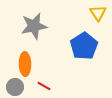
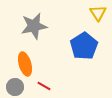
orange ellipse: rotated 15 degrees counterclockwise
